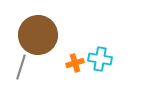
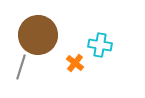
cyan cross: moved 14 px up
orange cross: rotated 36 degrees counterclockwise
